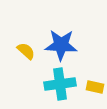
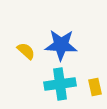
yellow rectangle: rotated 66 degrees clockwise
